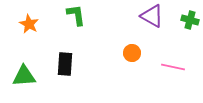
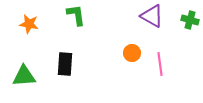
orange star: rotated 18 degrees counterclockwise
pink line: moved 13 px left, 3 px up; rotated 70 degrees clockwise
